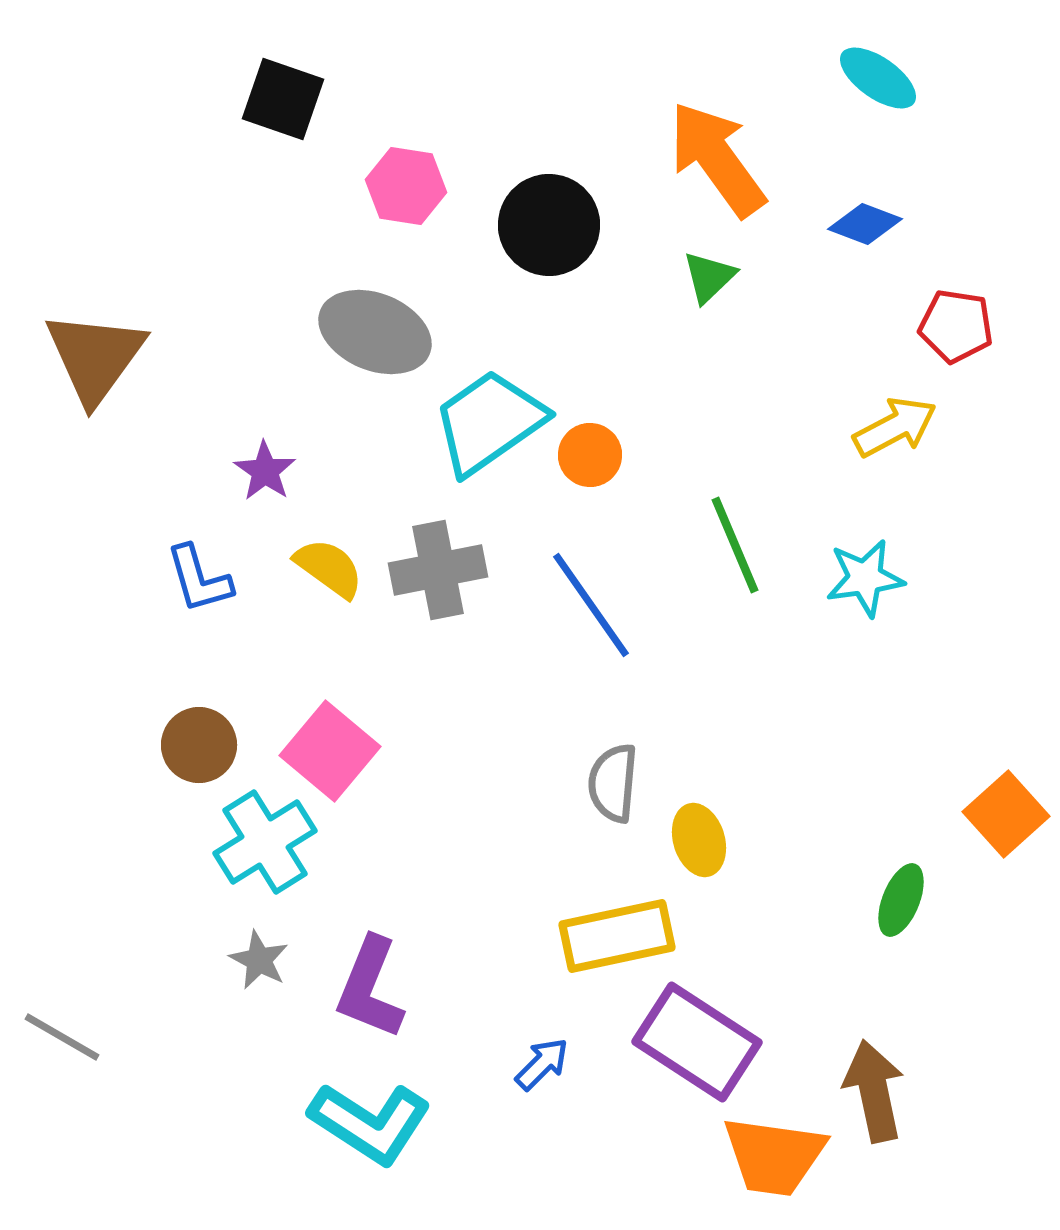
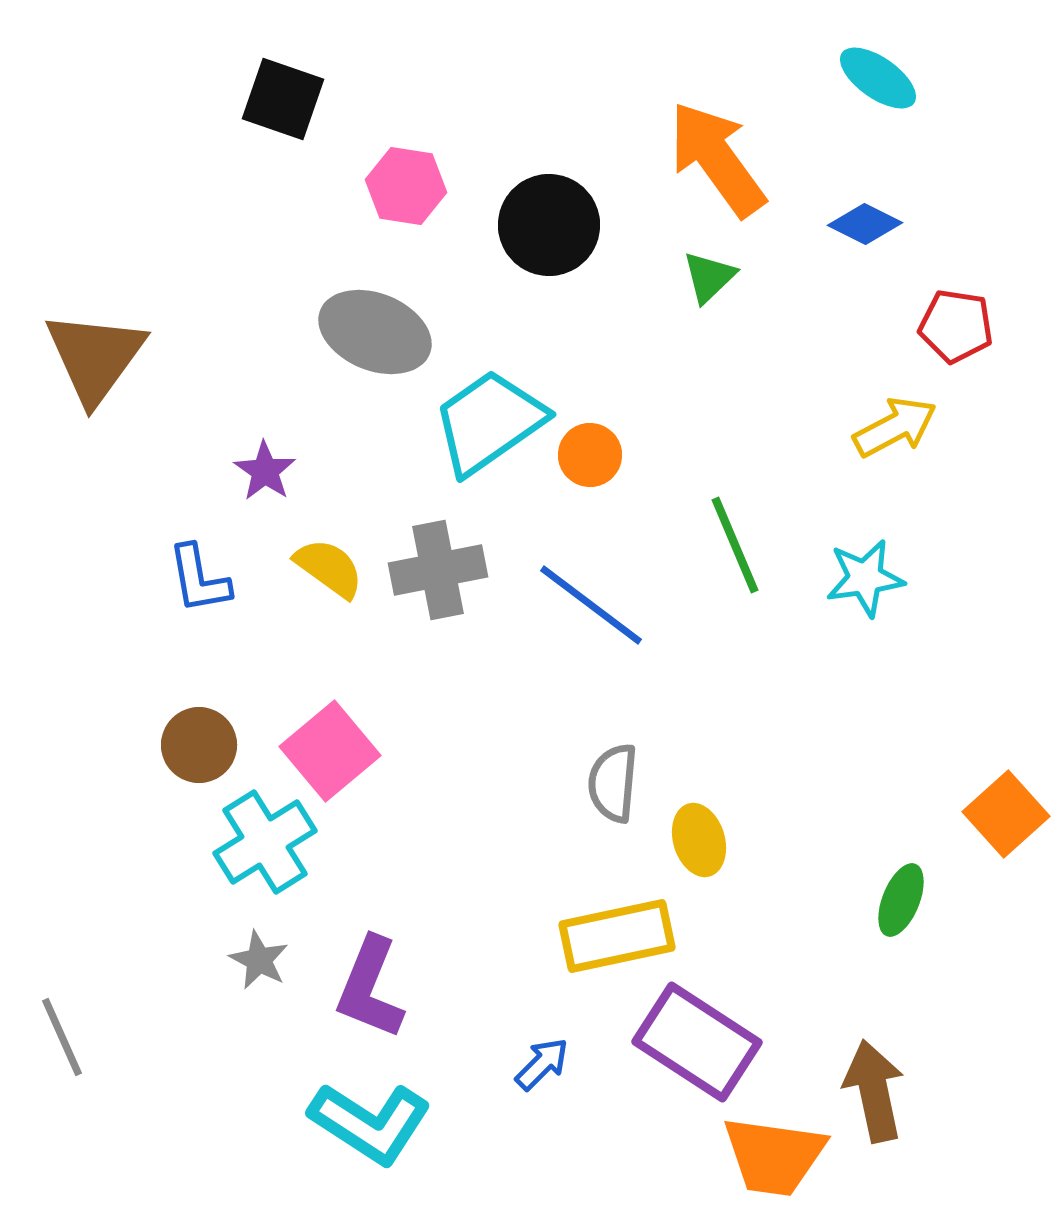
blue diamond: rotated 6 degrees clockwise
blue L-shape: rotated 6 degrees clockwise
blue line: rotated 18 degrees counterclockwise
pink square: rotated 10 degrees clockwise
gray line: rotated 36 degrees clockwise
